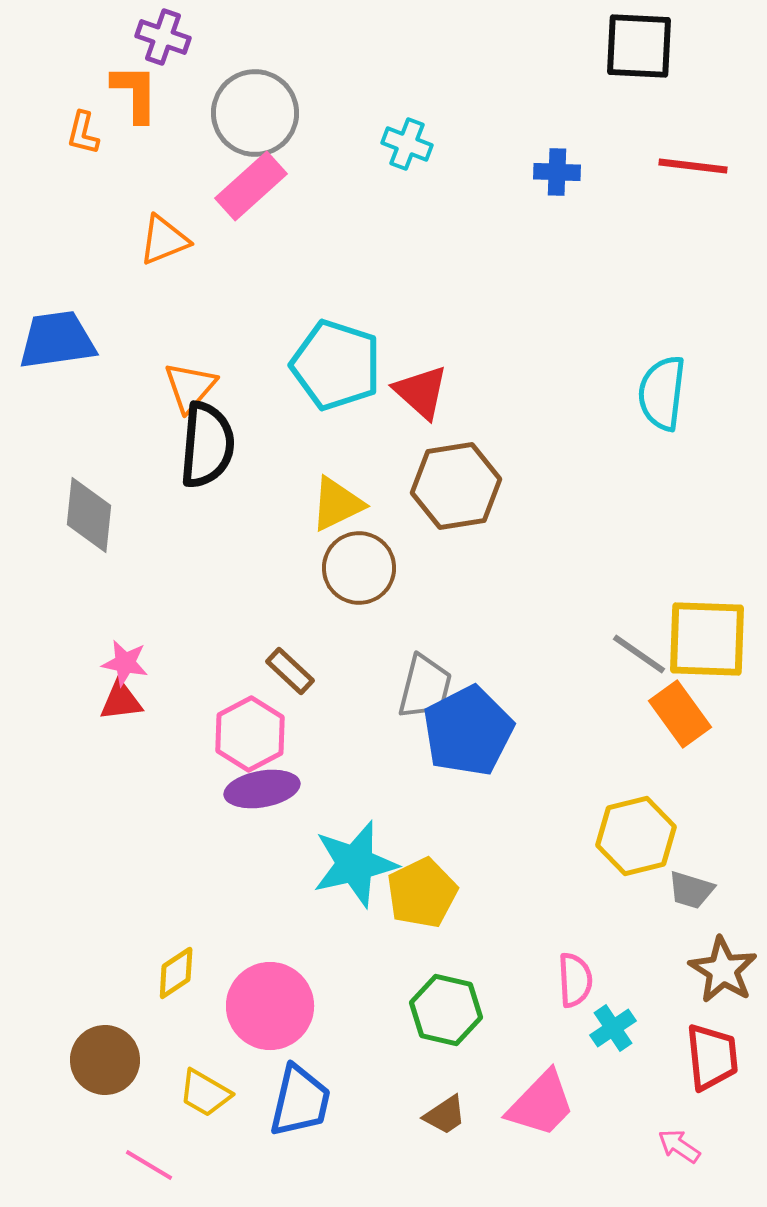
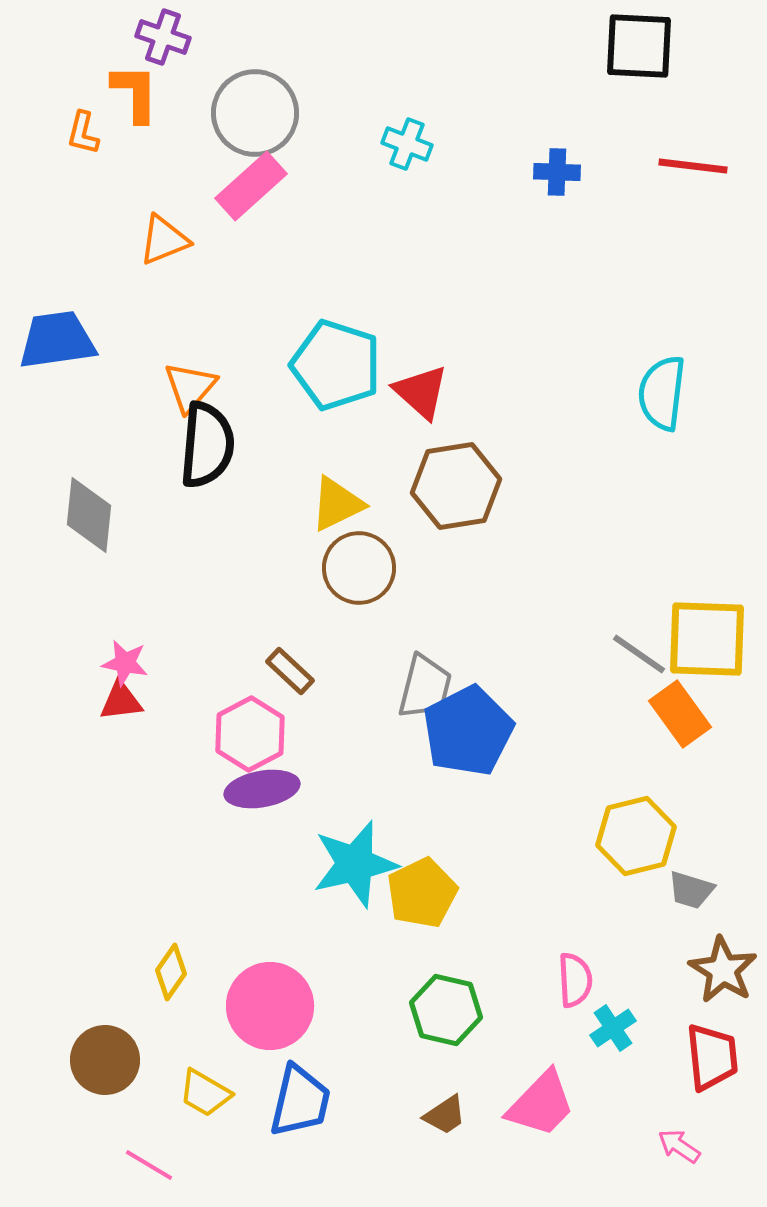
yellow diamond at (176, 973): moved 5 px left, 1 px up; rotated 22 degrees counterclockwise
